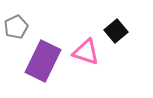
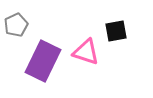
gray pentagon: moved 2 px up
black square: rotated 30 degrees clockwise
